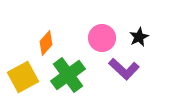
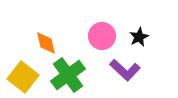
pink circle: moved 2 px up
orange diamond: rotated 55 degrees counterclockwise
purple L-shape: moved 1 px right, 1 px down
yellow square: rotated 24 degrees counterclockwise
